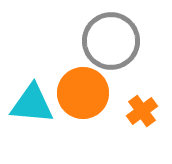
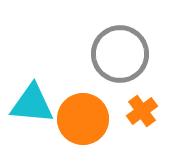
gray circle: moved 9 px right, 13 px down
orange circle: moved 26 px down
